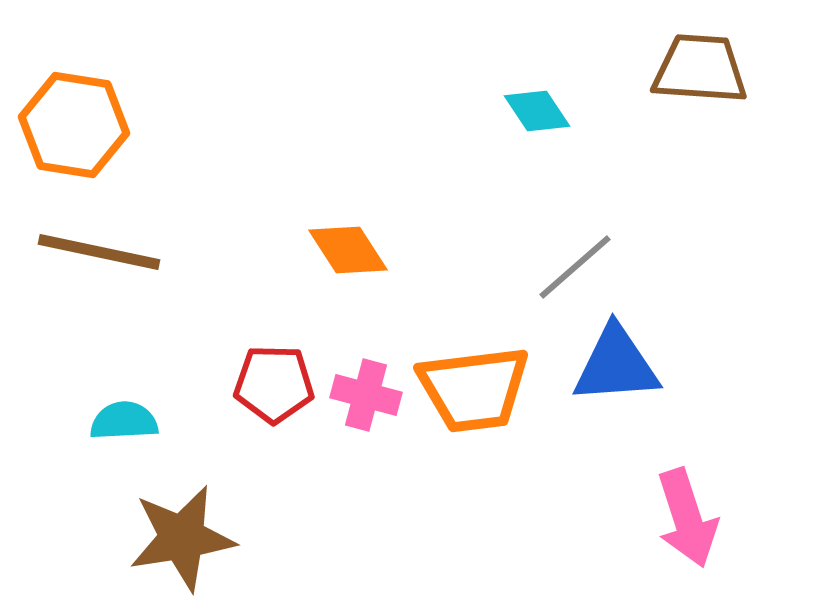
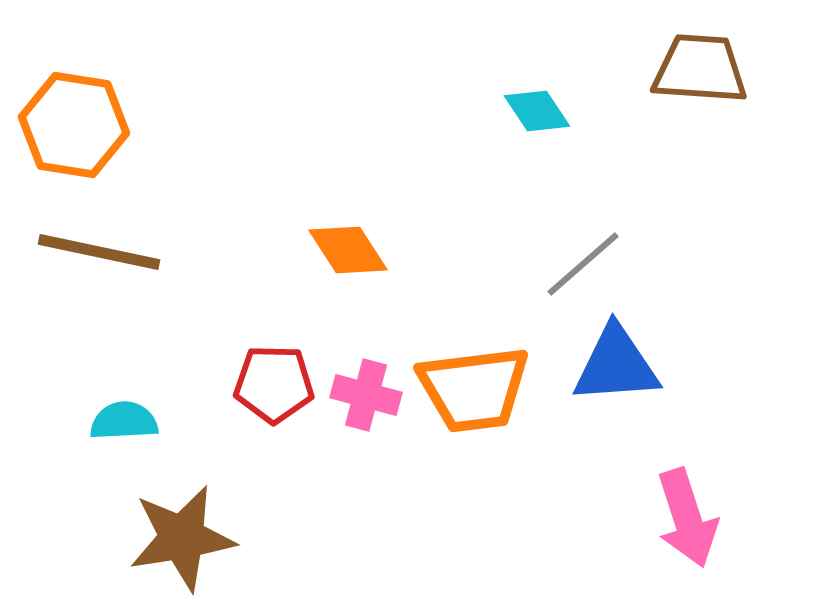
gray line: moved 8 px right, 3 px up
